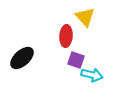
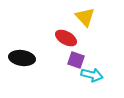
red ellipse: moved 2 px down; rotated 65 degrees counterclockwise
black ellipse: rotated 50 degrees clockwise
